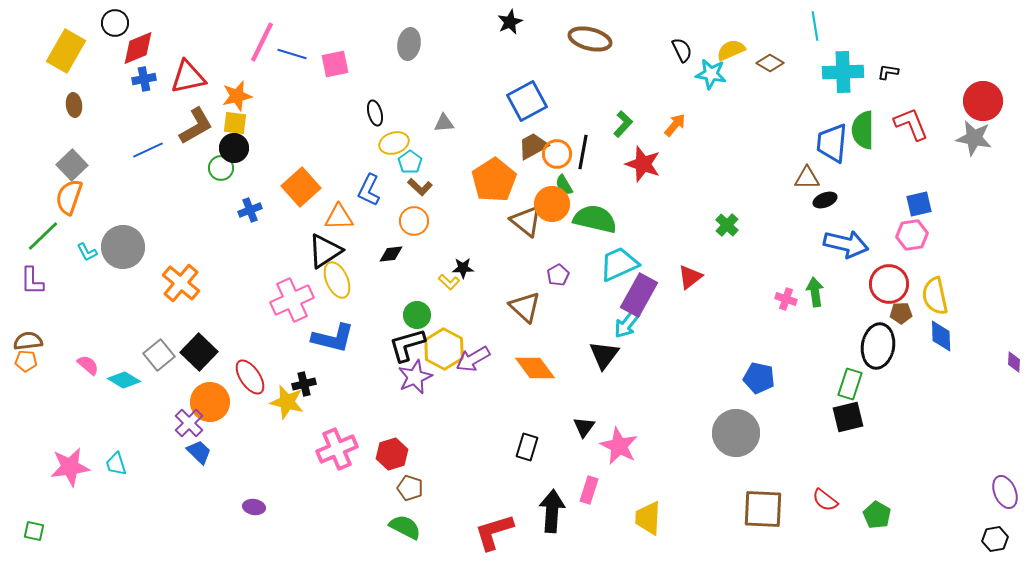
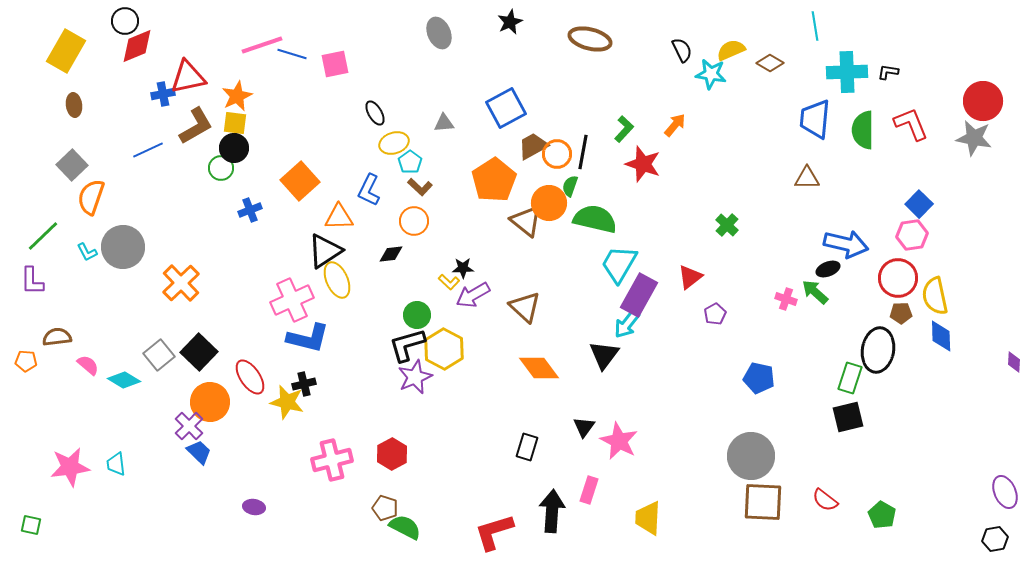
black circle at (115, 23): moved 10 px right, 2 px up
pink line at (262, 42): moved 3 px down; rotated 45 degrees clockwise
gray ellipse at (409, 44): moved 30 px right, 11 px up; rotated 32 degrees counterclockwise
red diamond at (138, 48): moved 1 px left, 2 px up
cyan cross at (843, 72): moved 4 px right
blue cross at (144, 79): moved 19 px right, 15 px down
orange star at (237, 96): rotated 12 degrees counterclockwise
blue square at (527, 101): moved 21 px left, 7 px down
black ellipse at (375, 113): rotated 15 degrees counterclockwise
green L-shape at (623, 124): moved 1 px right, 5 px down
blue trapezoid at (832, 143): moved 17 px left, 24 px up
green semicircle at (564, 185): moved 6 px right, 1 px down; rotated 50 degrees clockwise
orange square at (301, 187): moved 1 px left, 6 px up
orange semicircle at (69, 197): moved 22 px right
black ellipse at (825, 200): moved 3 px right, 69 px down
orange circle at (552, 204): moved 3 px left, 1 px up
blue square at (919, 204): rotated 32 degrees counterclockwise
cyan trapezoid at (619, 264): rotated 36 degrees counterclockwise
purple pentagon at (558, 275): moved 157 px right, 39 px down
orange cross at (181, 283): rotated 6 degrees clockwise
red circle at (889, 284): moved 9 px right, 6 px up
green arrow at (815, 292): rotated 40 degrees counterclockwise
blue L-shape at (333, 338): moved 25 px left
brown semicircle at (28, 341): moved 29 px right, 4 px up
black ellipse at (878, 346): moved 4 px down
purple arrow at (473, 359): moved 64 px up
orange diamond at (535, 368): moved 4 px right
green rectangle at (850, 384): moved 6 px up
purple cross at (189, 423): moved 3 px down
gray circle at (736, 433): moved 15 px right, 23 px down
pink star at (619, 446): moved 5 px up
pink cross at (337, 449): moved 5 px left, 11 px down; rotated 9 degrees clockwise
red hexagon at (392, 454): rotated 12 degrees counterclockwise
cyan trapezoid at (116, 464): rotated 10 degrees clockwise
brown pentagon at (410, 488): moved 25 px left, 20 px down
brown square at (763, 509): moved 7 px up
green pentagon at (877, 515): moved 5 px right
green square at (34, 531): moved 3 px left, 6 px up
